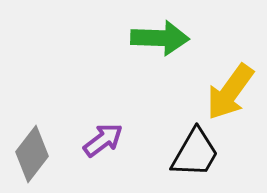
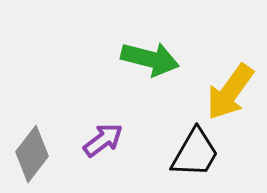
green arrow: moved 10 px left, 21 px down; rotated 12 degrees clockwise
